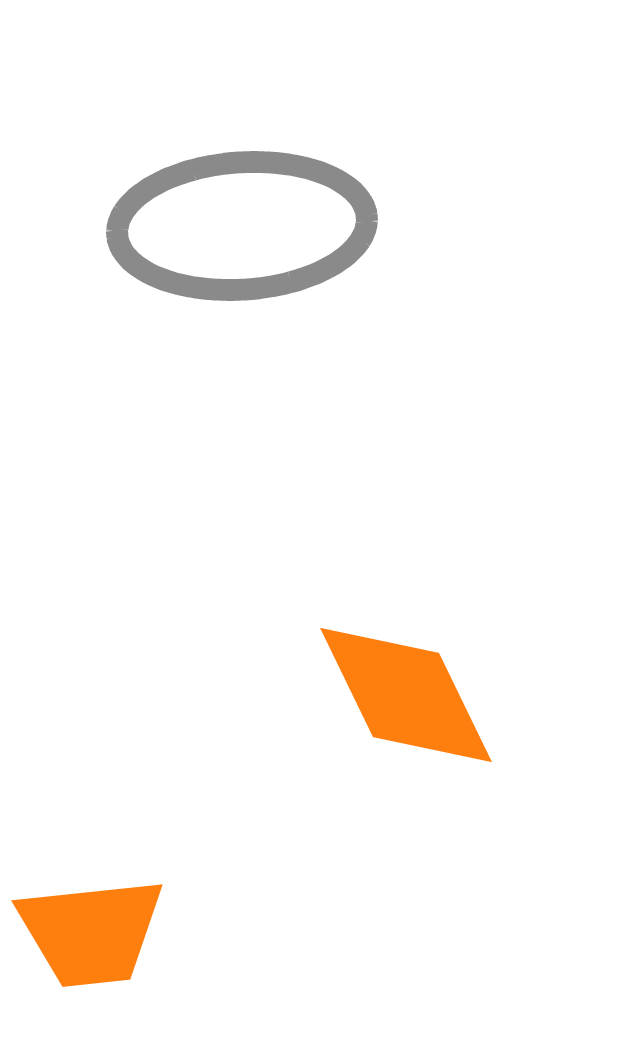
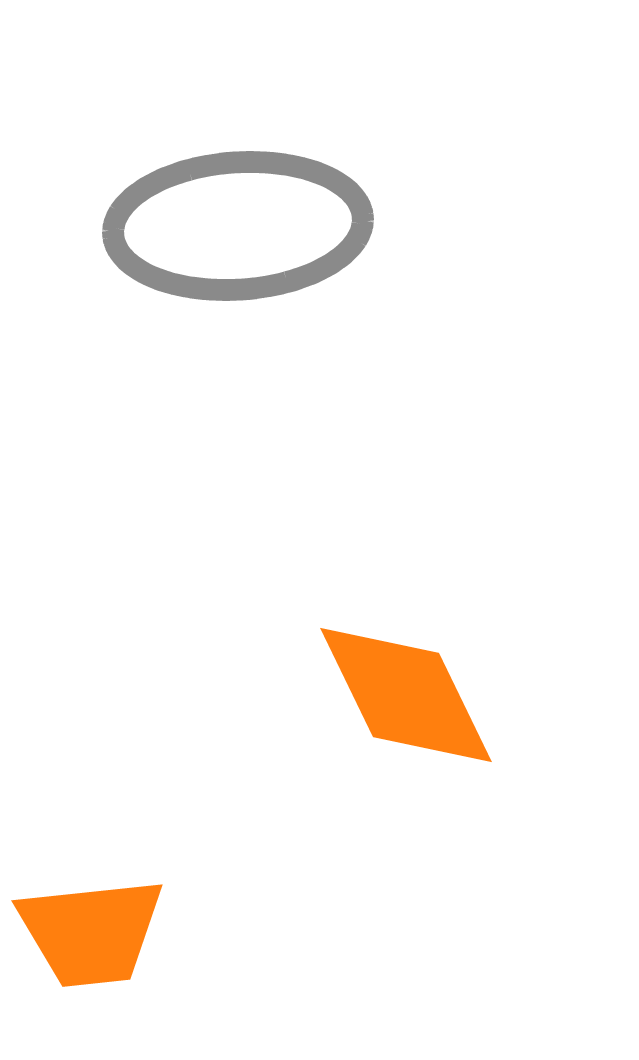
gray ellipse: moved 4 px left
